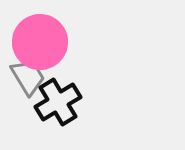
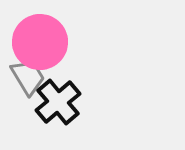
black cross: rotated 9 degrees counterclockwise
